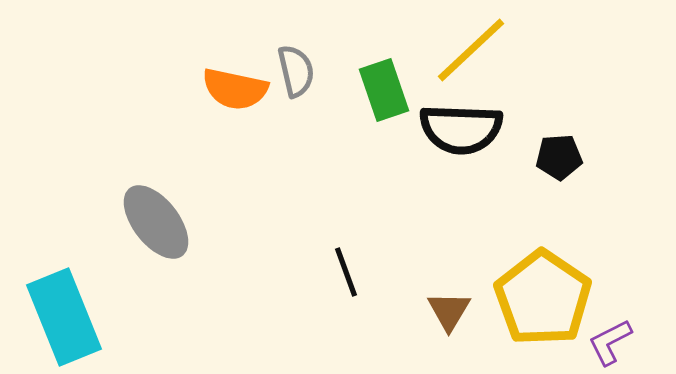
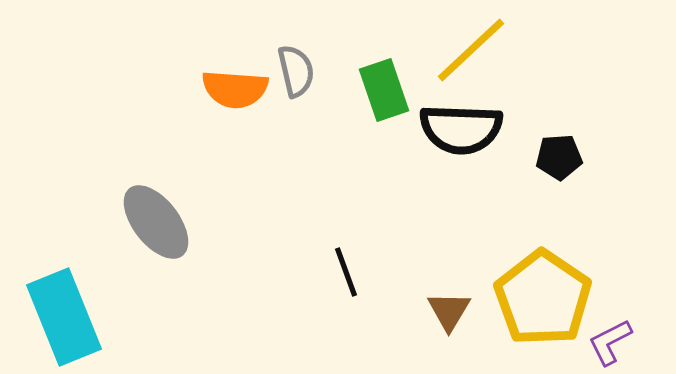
orange semicircle: rotated 8 degrees counterclockwise
